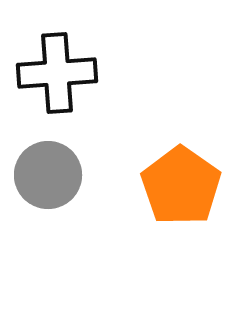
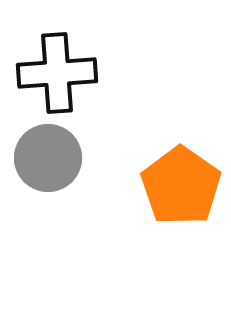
gray circle: moved 17 px up
